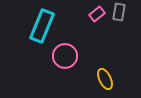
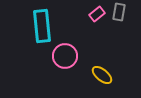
cyan rectangle: rotated 28 degrees counterclockwise
yellow ellipse: moved 3 px left, 4 px up; rotated 25 degrees counterclockwise
